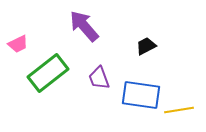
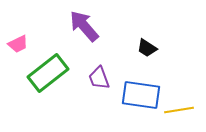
black trapezoid: moved 1 px right, 2 px down; rotated 120 degrees counterclockwise
